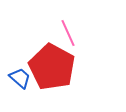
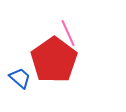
red pentagon: moved 2 px right, 7 px up; rotated 9 degrees clockwise
